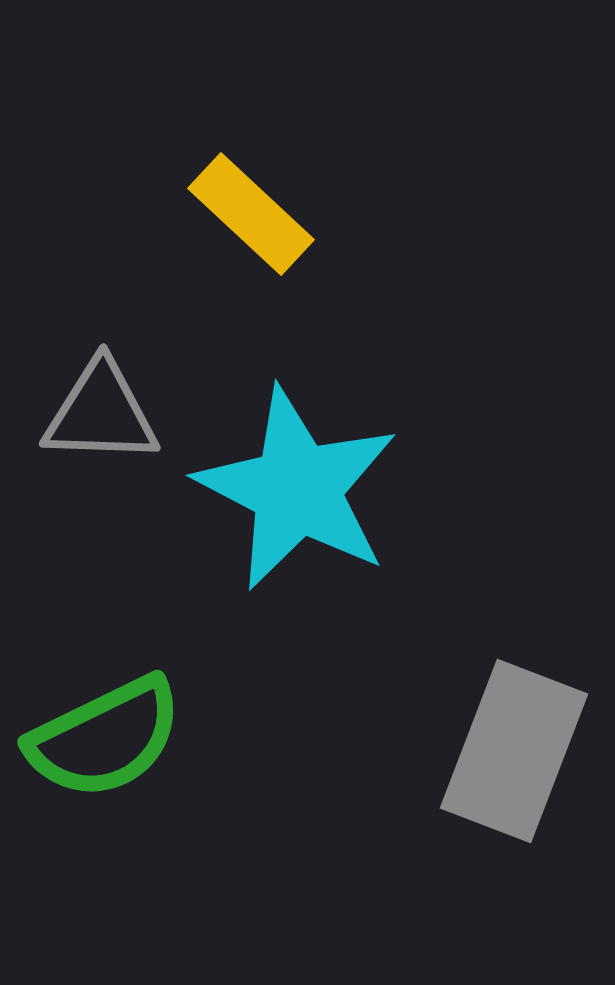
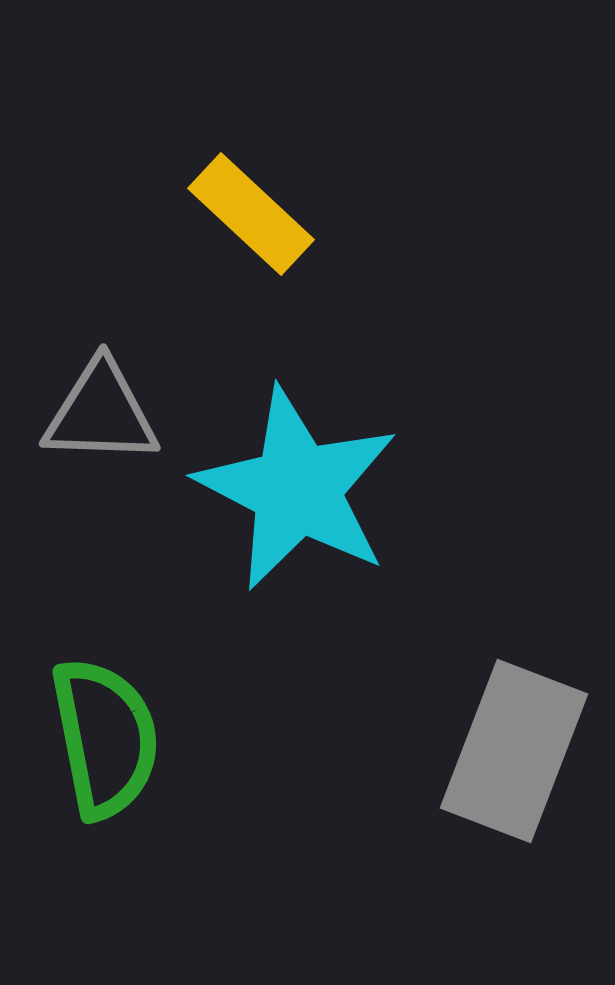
green semicircle: rotated 75 degrees counterclockwise
